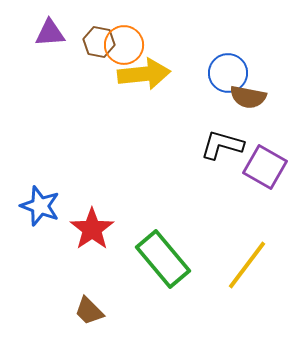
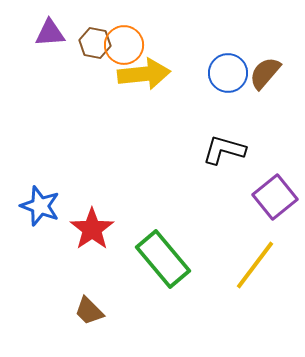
brown hexagon: moved 4 px left, 1 px down
brown semicircle: moved 17 px right, 24 px up; rotated 120 degrees clockwise
black L-shape: moved 2 px right, 5 px down
purple square: moved 10 px right, 30 px down; rotated 21 degrees clockwise
yellow line: moved 8 px right
